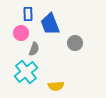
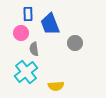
gray semicircle: rotated 152 degrees clockwise
